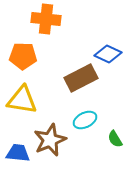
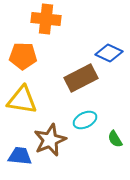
blue diamond: moved 1 px right, 1 px up
blue trapezoid: moved 2 px right, 3 px down
